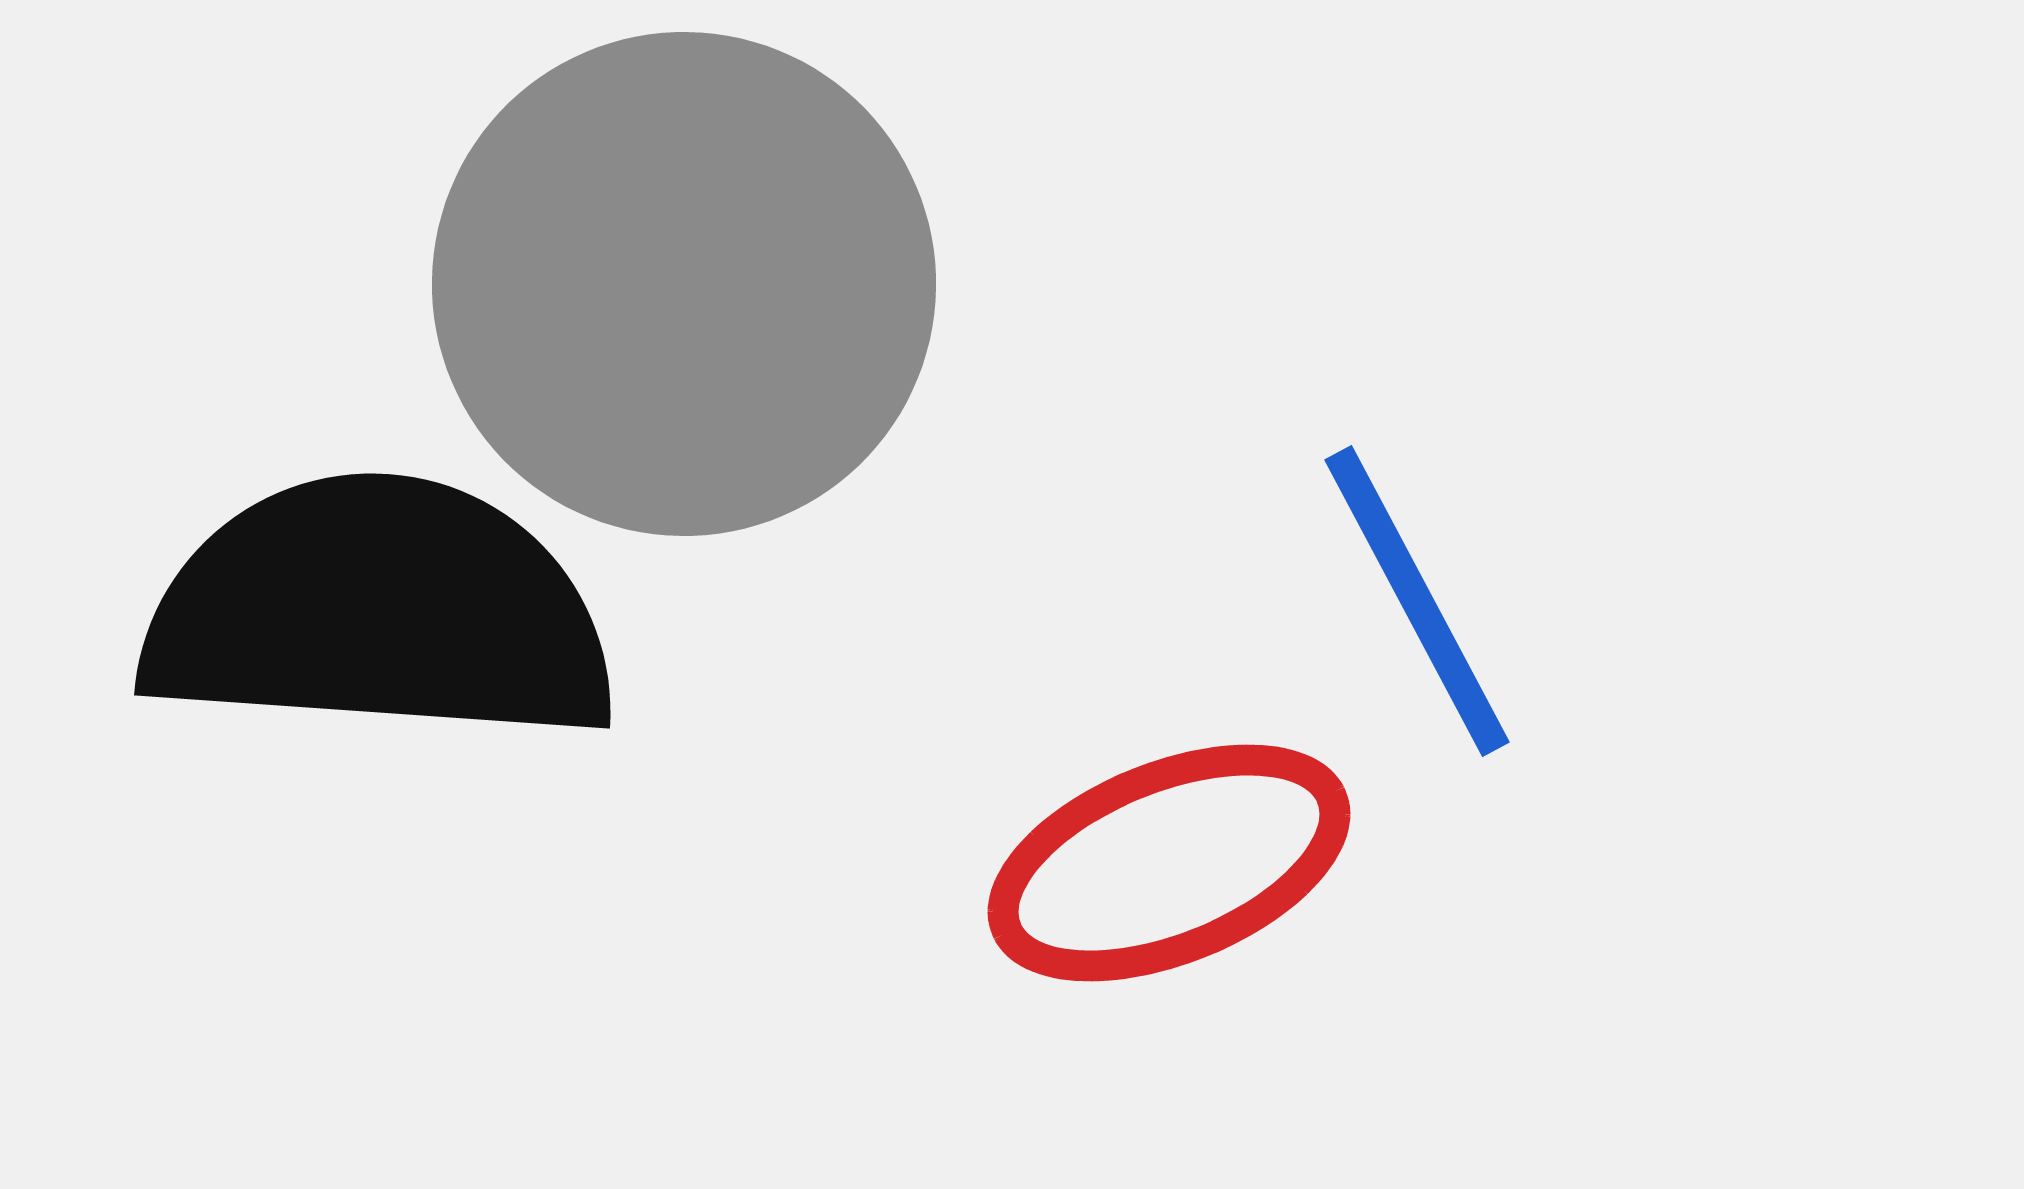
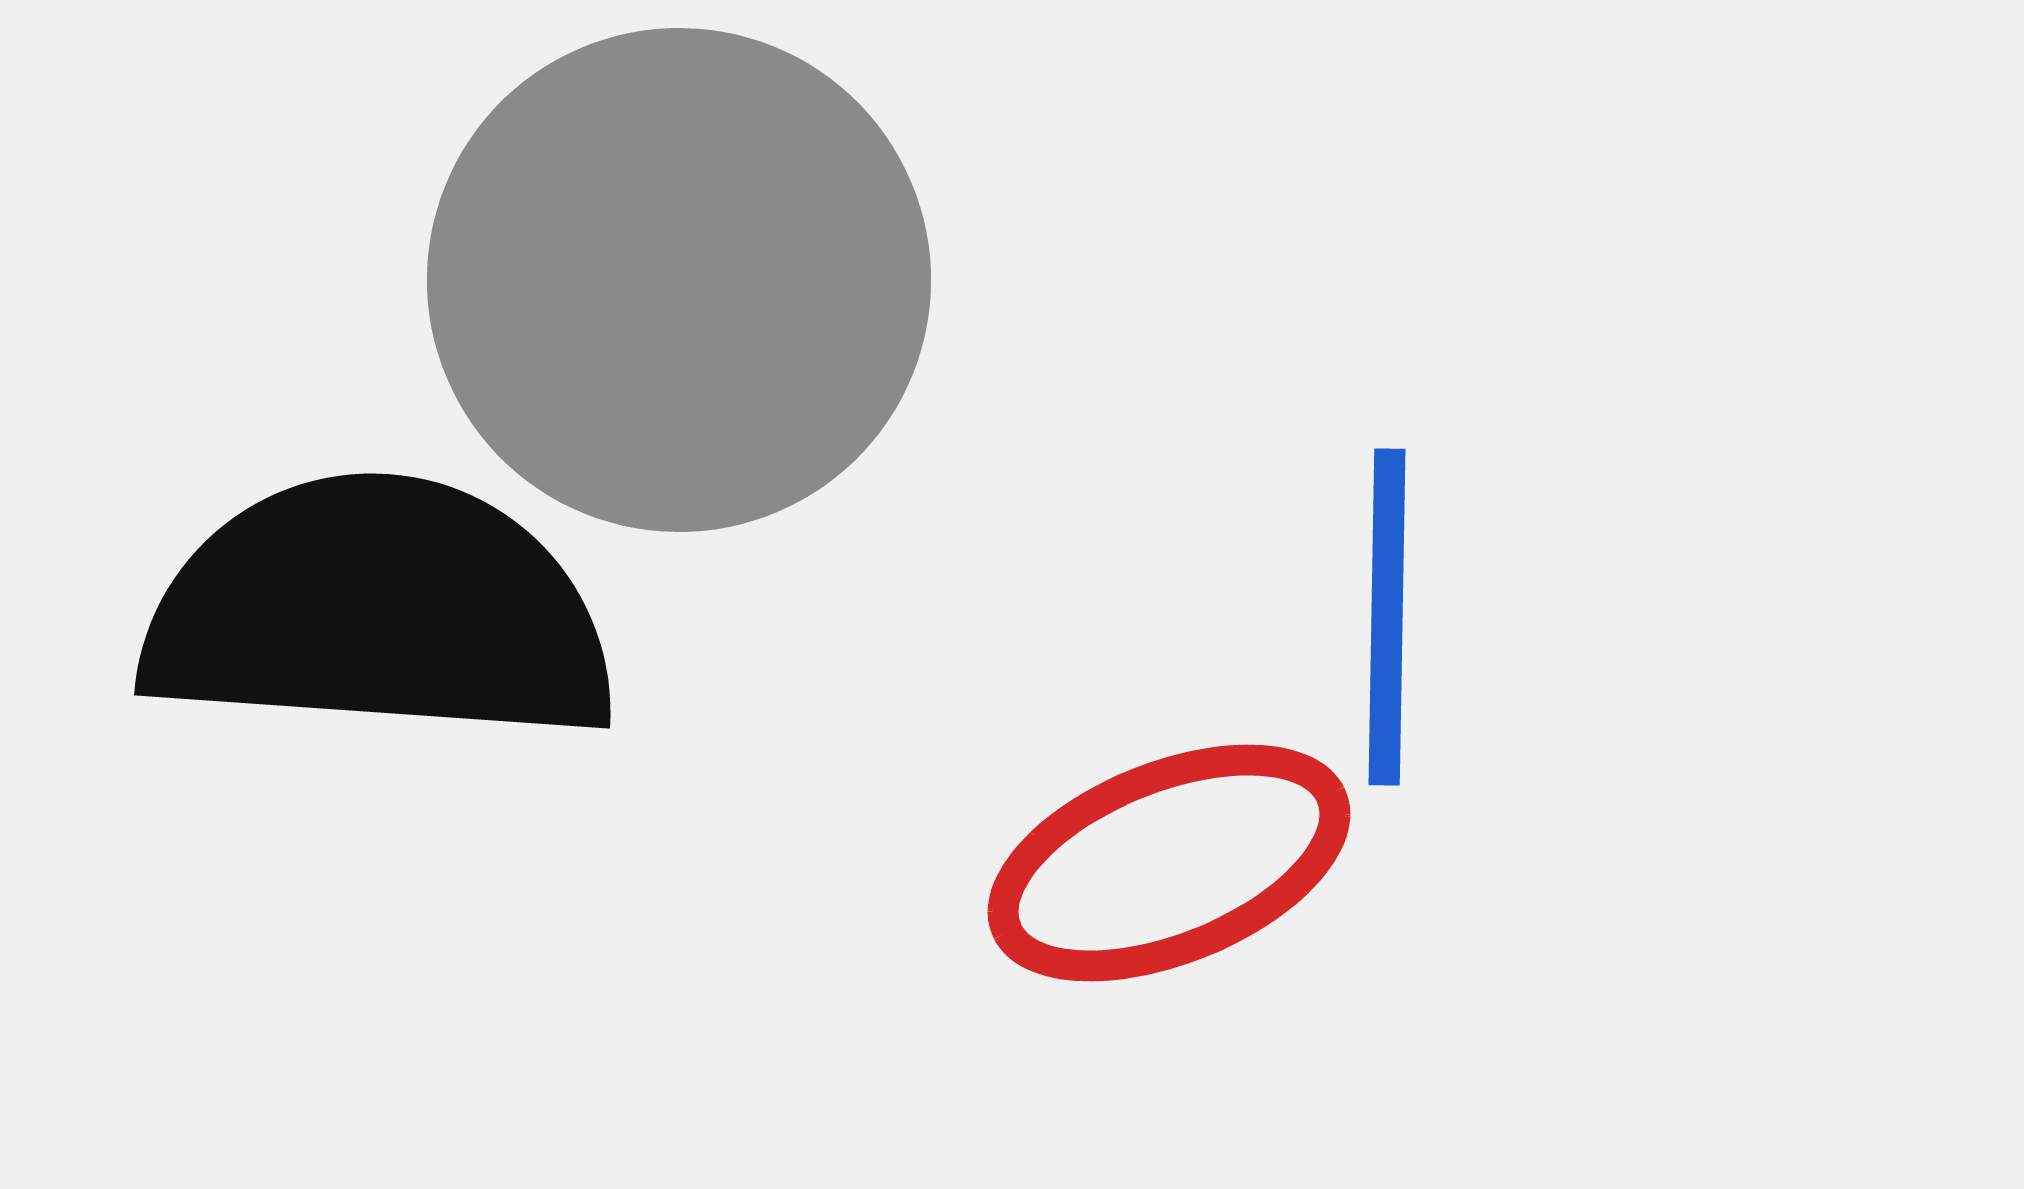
gray circle: moved 5 px left, 4 px up
blue line: moved 30 px left, 16 px down; rotated 29 degrees clockwise
